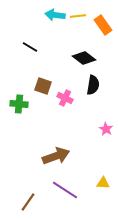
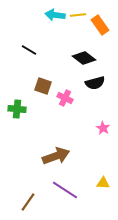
yellow line: moved 1 px up
orange rectangle: moved 3 px left
black line: moved 1 px left, 3 px down
black semicircle: moved 2 px right, 2 px up; rotated 66 degrees clockwise
green cross: moved 2 px left, 5 px down
pink star: moved 3 px left, 1 px up
